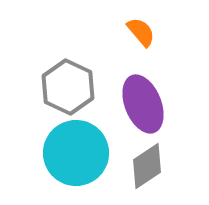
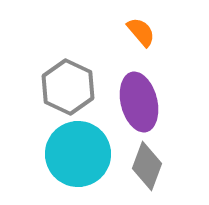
purple ellipse: moved 4 px left, 2 px up; rotated 8 degrees clockwise
cyan circle: moved 2 px right, 1 px down
gray diamond: rotated 36 degrees counterclockwise
